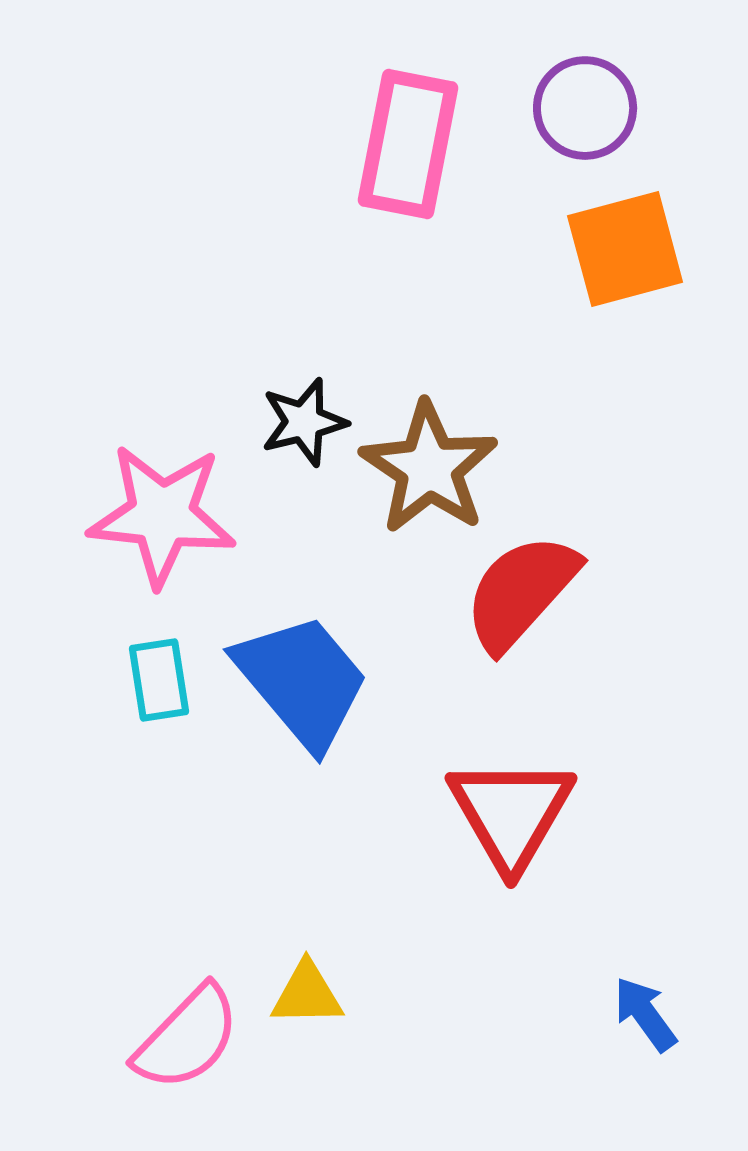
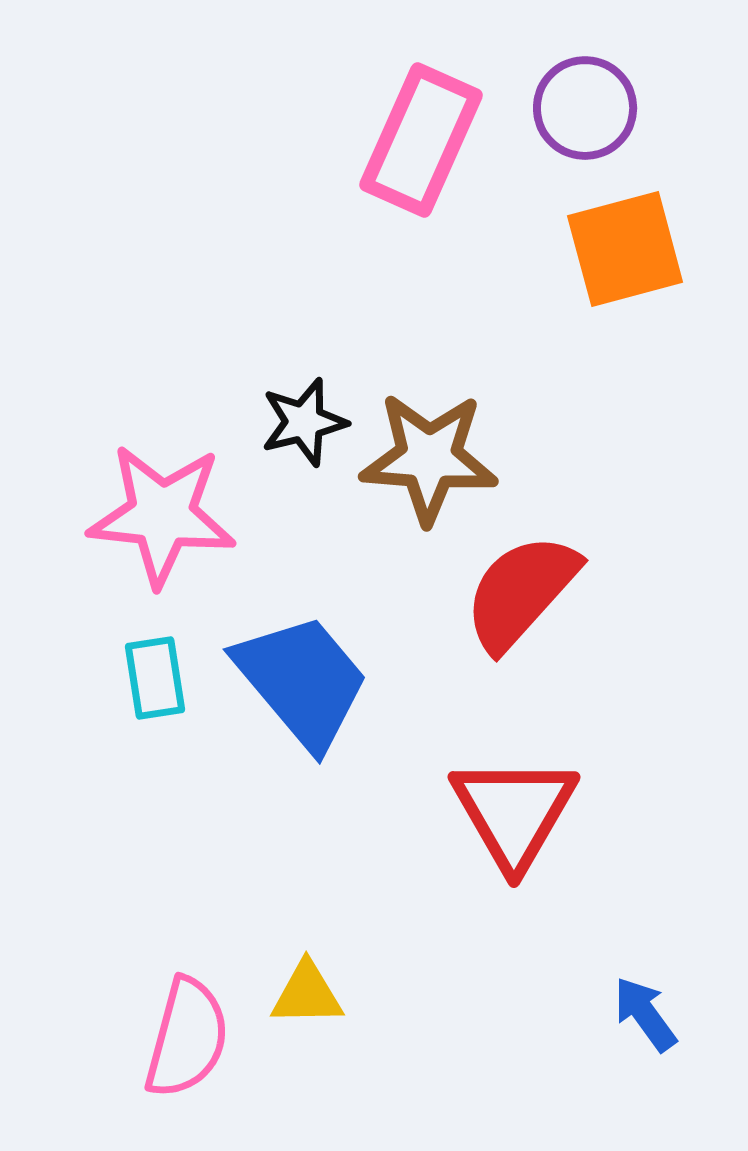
pink rectangle: moved 13 px right, 4 px up; rotated 13 degrees clockwise
brown star: moved 10 px up; rotated 30 degrees counterclockwise
cyan rectangle: moved 4 px left, 2 px up
red triangle: moved 3 px right, 1 px up
pink semicircle: rotated 29 degrees counterclockwise
